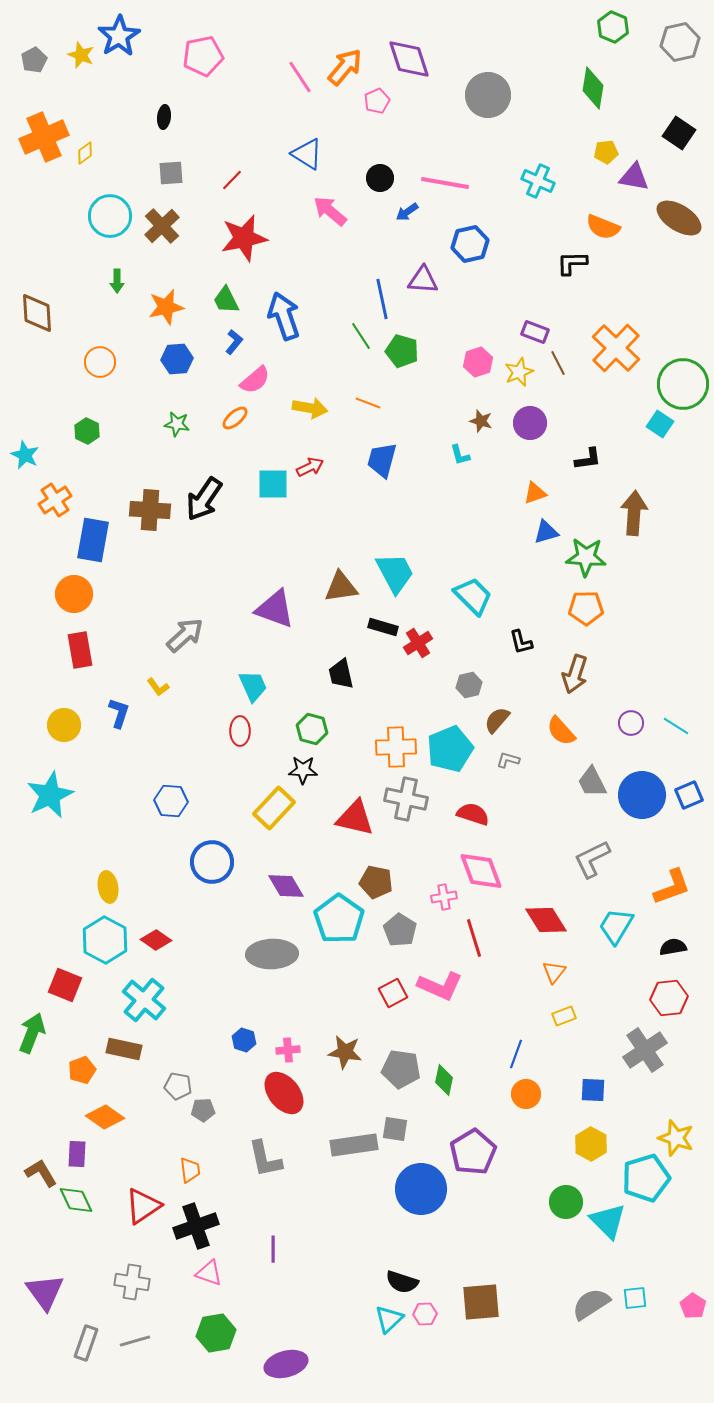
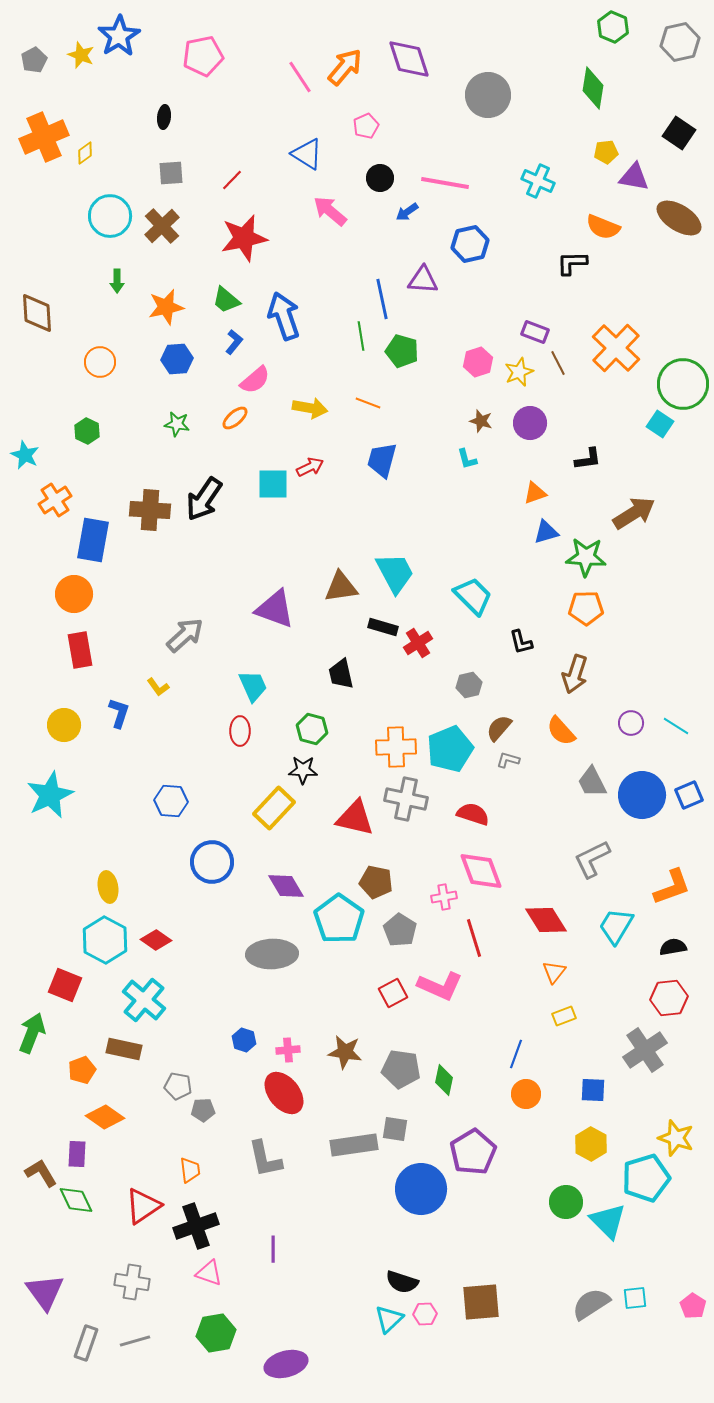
pink pentagon at (377, 101): moved 11 px left, 25 px down
green trapezoid at (226, 300): rotated 24 degrees counterclockwise
green line at (361, 336): rotated 24 degrees clockwise
cyan L-shape at (460, 455): moved 7 px right, 4 px down
brown arrow at (634, 513): rotated 54 degrees clockwise
brown semicircle at (497, 720): moved 2 px right, 8 px down
